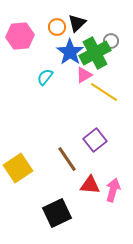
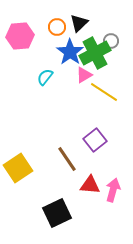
black triangle: moved 2 px right
